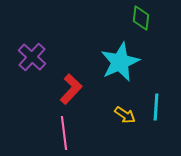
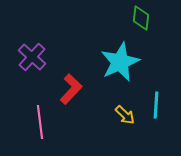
cyan line: moved 2 px up
yellow arrow: rotated 10 degrees clockwise
pink line: moved 24 px left, 11 px up
